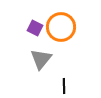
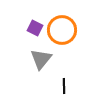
orange circle: moved 1 px right, 3 px down
